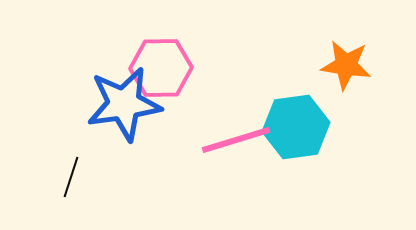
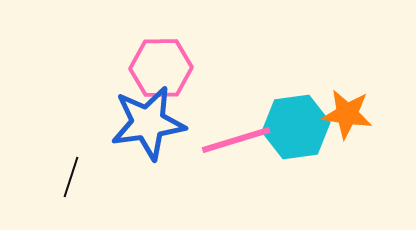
orange star: moved 1 px right, 49 px down
blue star: moved 24 px right, 19 px down
